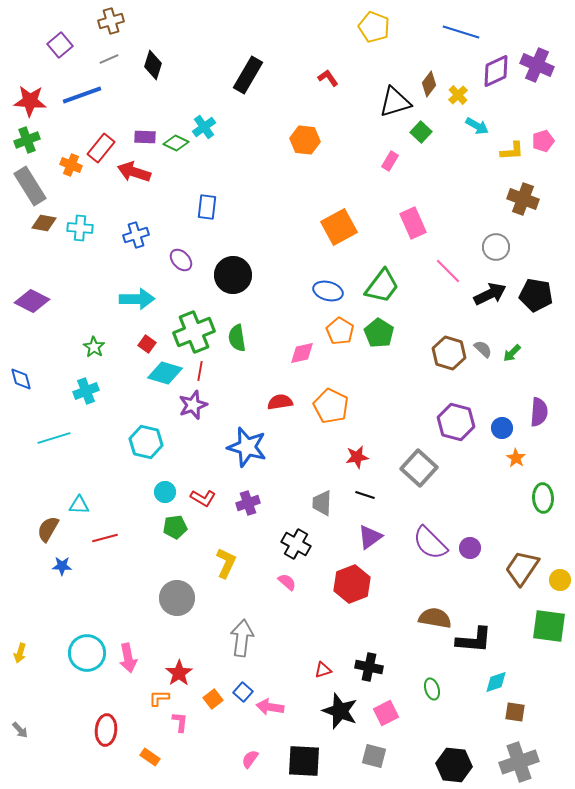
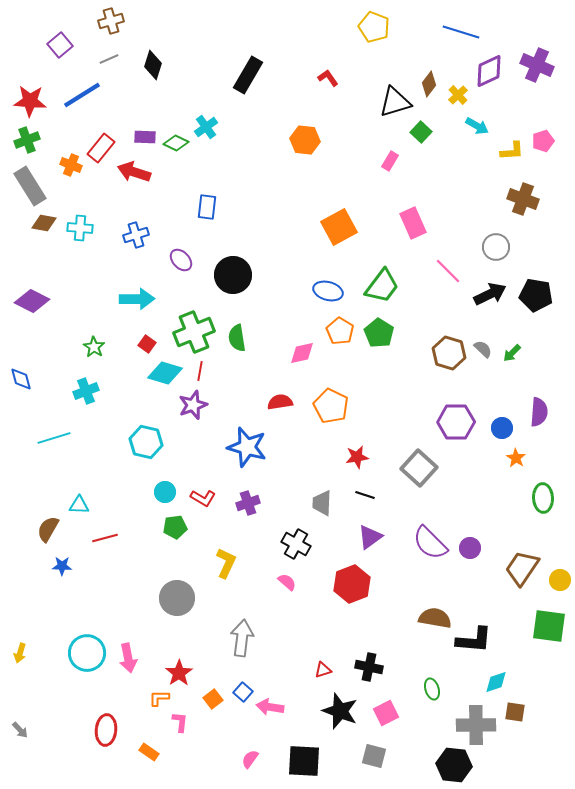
purple diamond at (496, 71): moved 7 px left
blue line at (82, 95): rotated 12 degrees counterclockwise
cyan cross at (204, 127): moved 2 px right
purple hexagon at (456, 422): rotated 15 degrees counterclockwise
orange rectangle at (150, 757): moved 1 px left, 5 px up
gray cross at (519, 762): moved 43 px left, 37 px up; rotated 18 degrees clockwise
